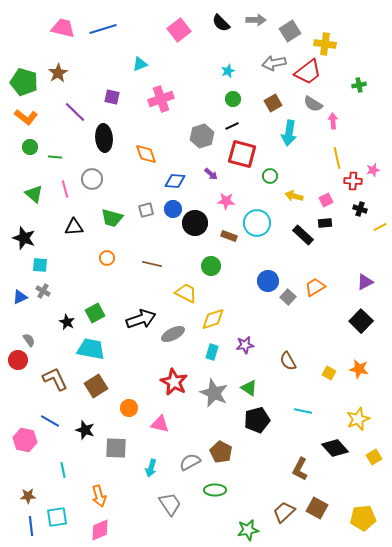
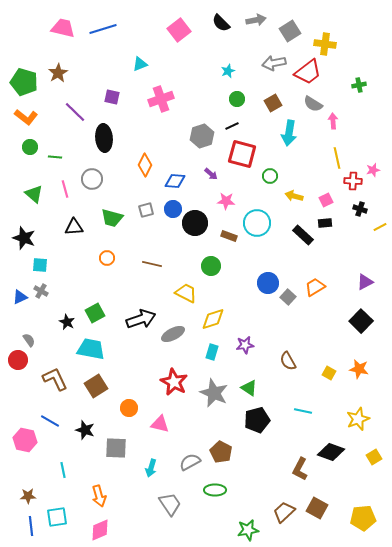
gray arrow at (256, 20): rotated 12 degrees counterclockwise
green circle at (233, 99): moved 4 px right
orange diamond at (146, 154): moved 1 px left, 11 px down; rotated 45 degrees clockwise
blue circle at (268, 281): moved 2 px down
gray cross at (43, 291): moved 2 px left
black diamond at (335, 448): moved 4 px left, 4 px down; rotated 28 degrees counterclockwise
